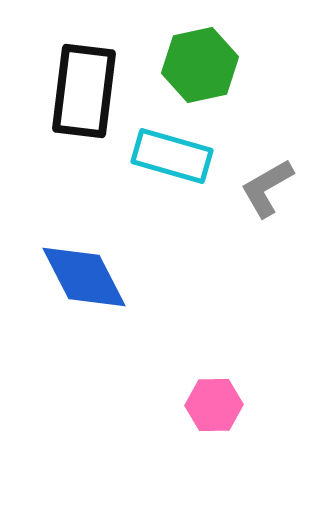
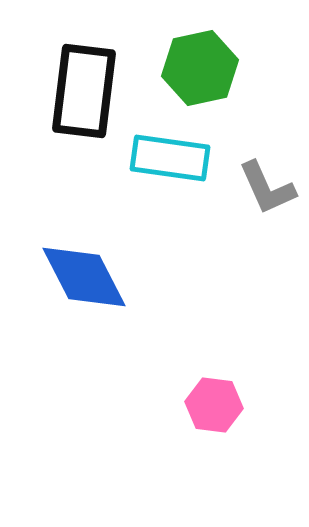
green hexagon: moved 3 px down
cyan rectangle: moved 2 px left, 2 px down; rotated 8 degrees counterclockwise
gray L-shape: rotated 84 degrees counterclockwise
pink hexagon: rotated 8 degrees clockwise
